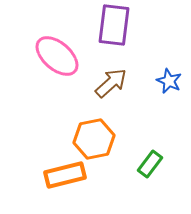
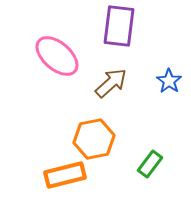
purple rectangle: moved 5 px right, 1 px down
blue star: rotated 10 degrees clockwise
